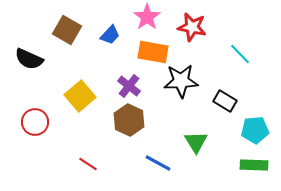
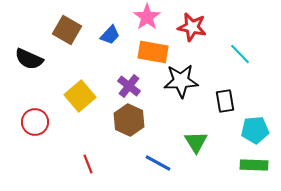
black rectangle: rotated 50 degrees clockwise
red line: rotated 36 degrees clockwise
